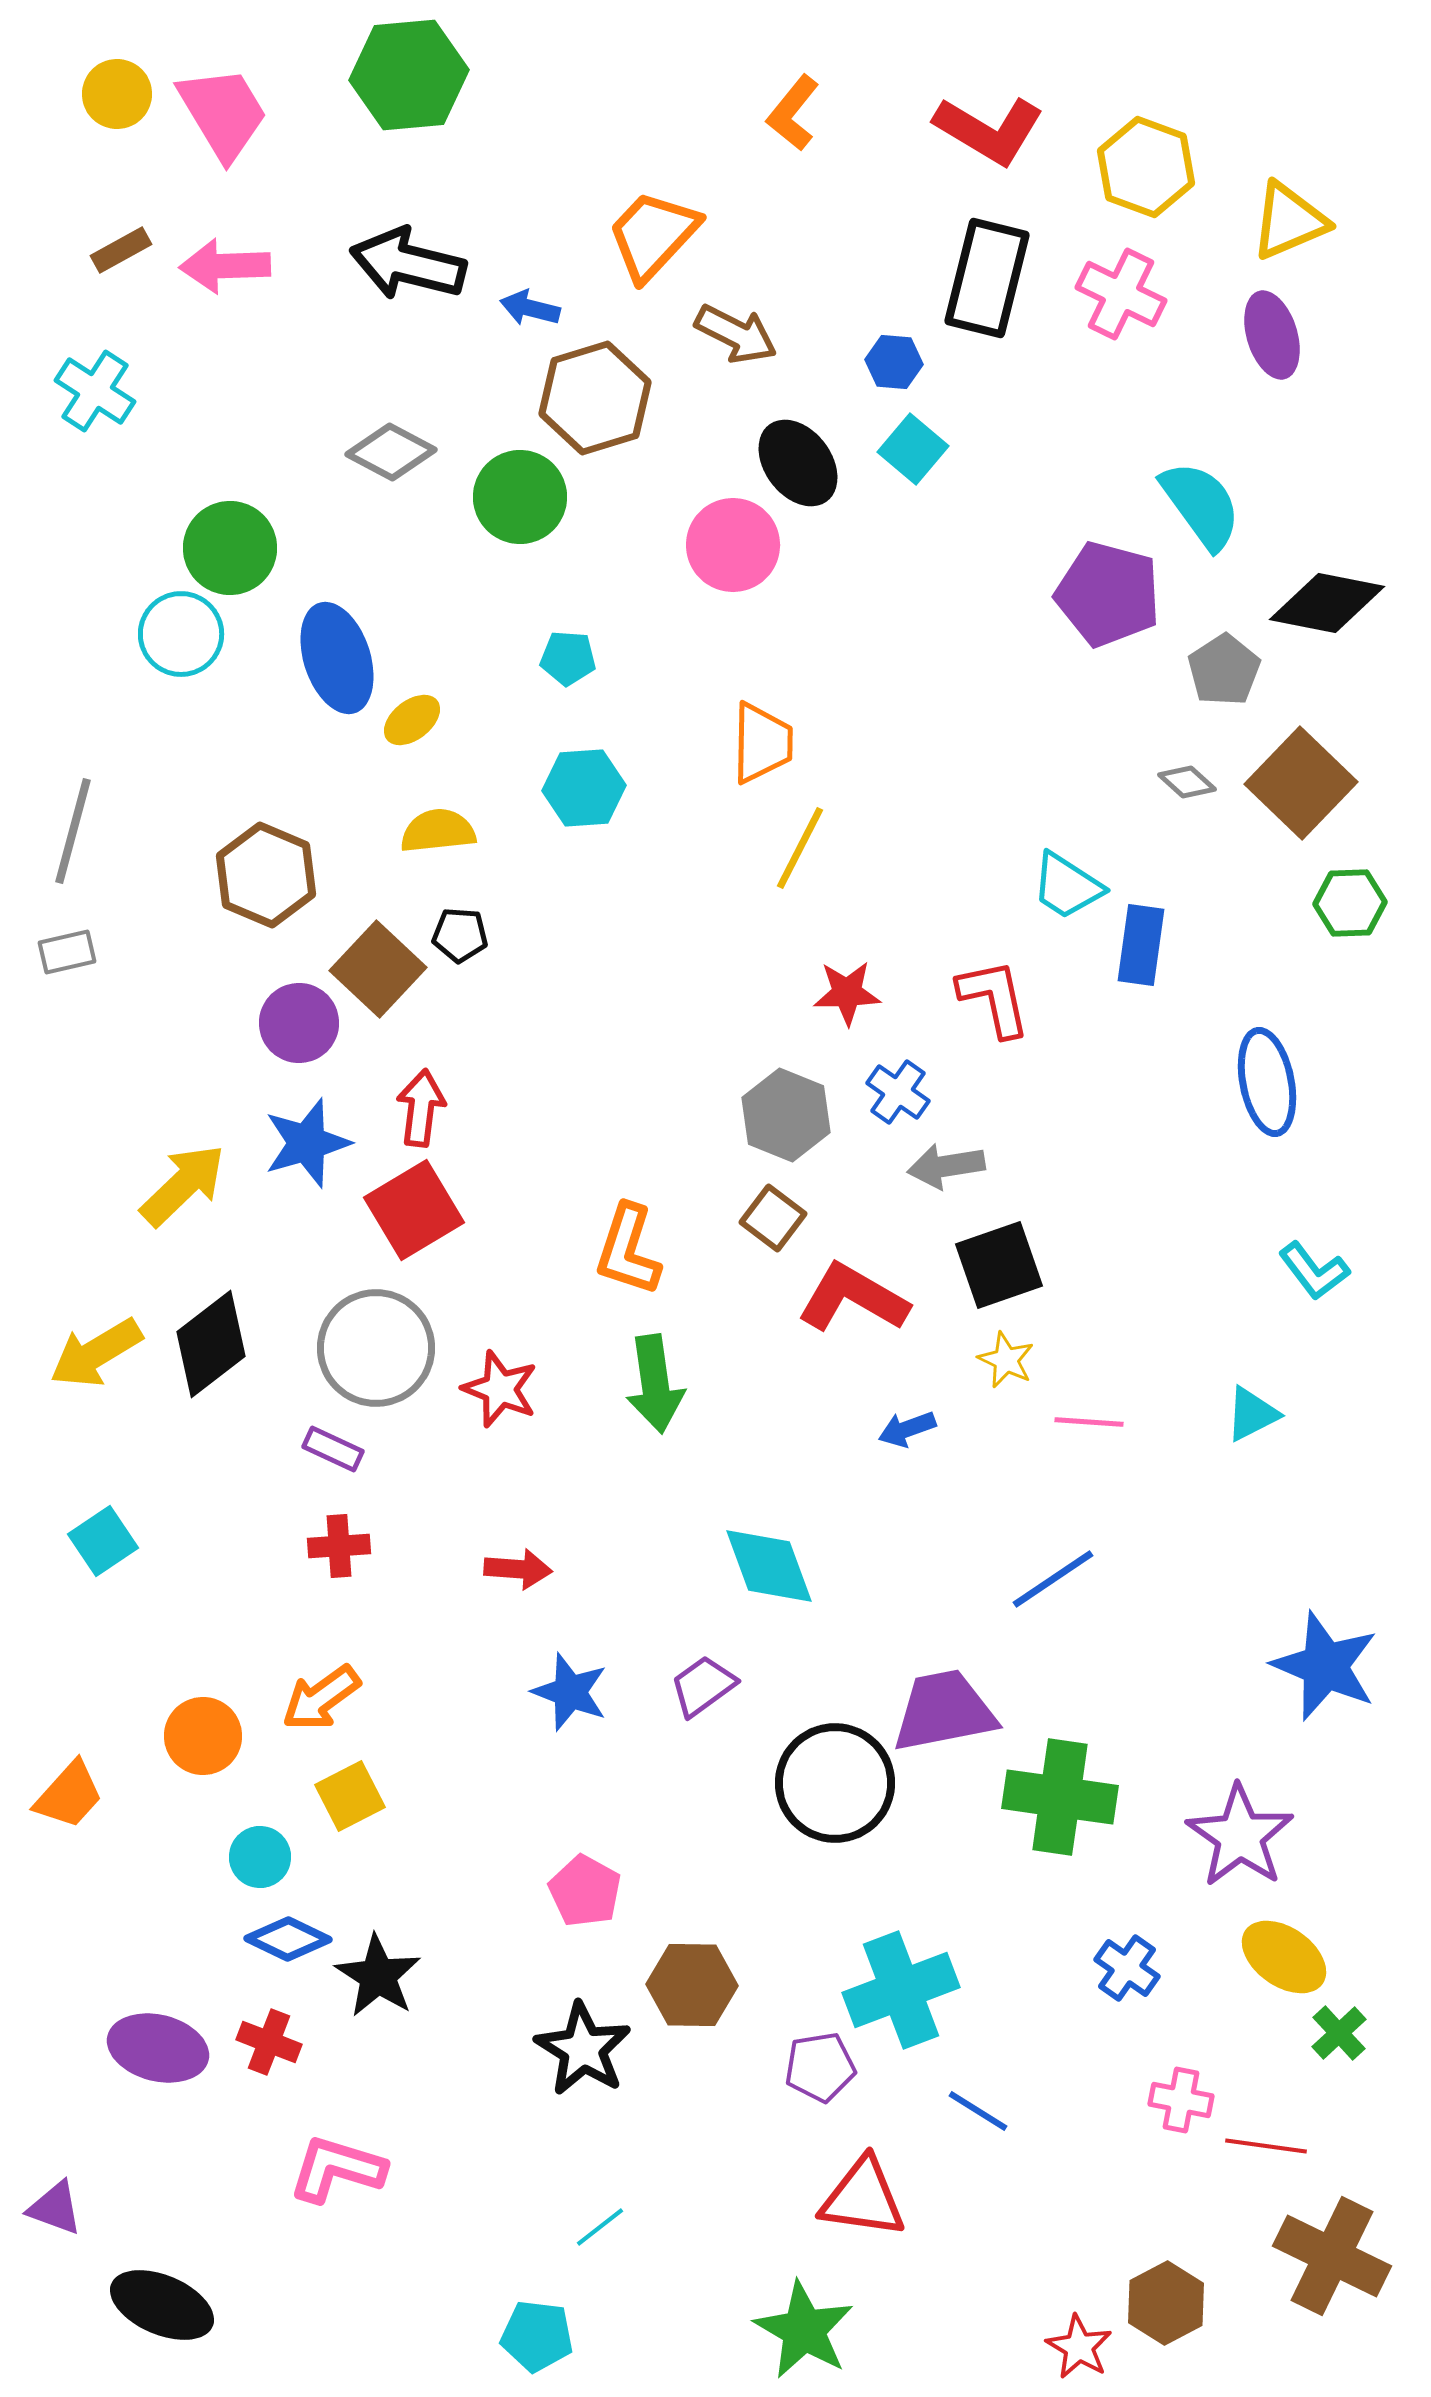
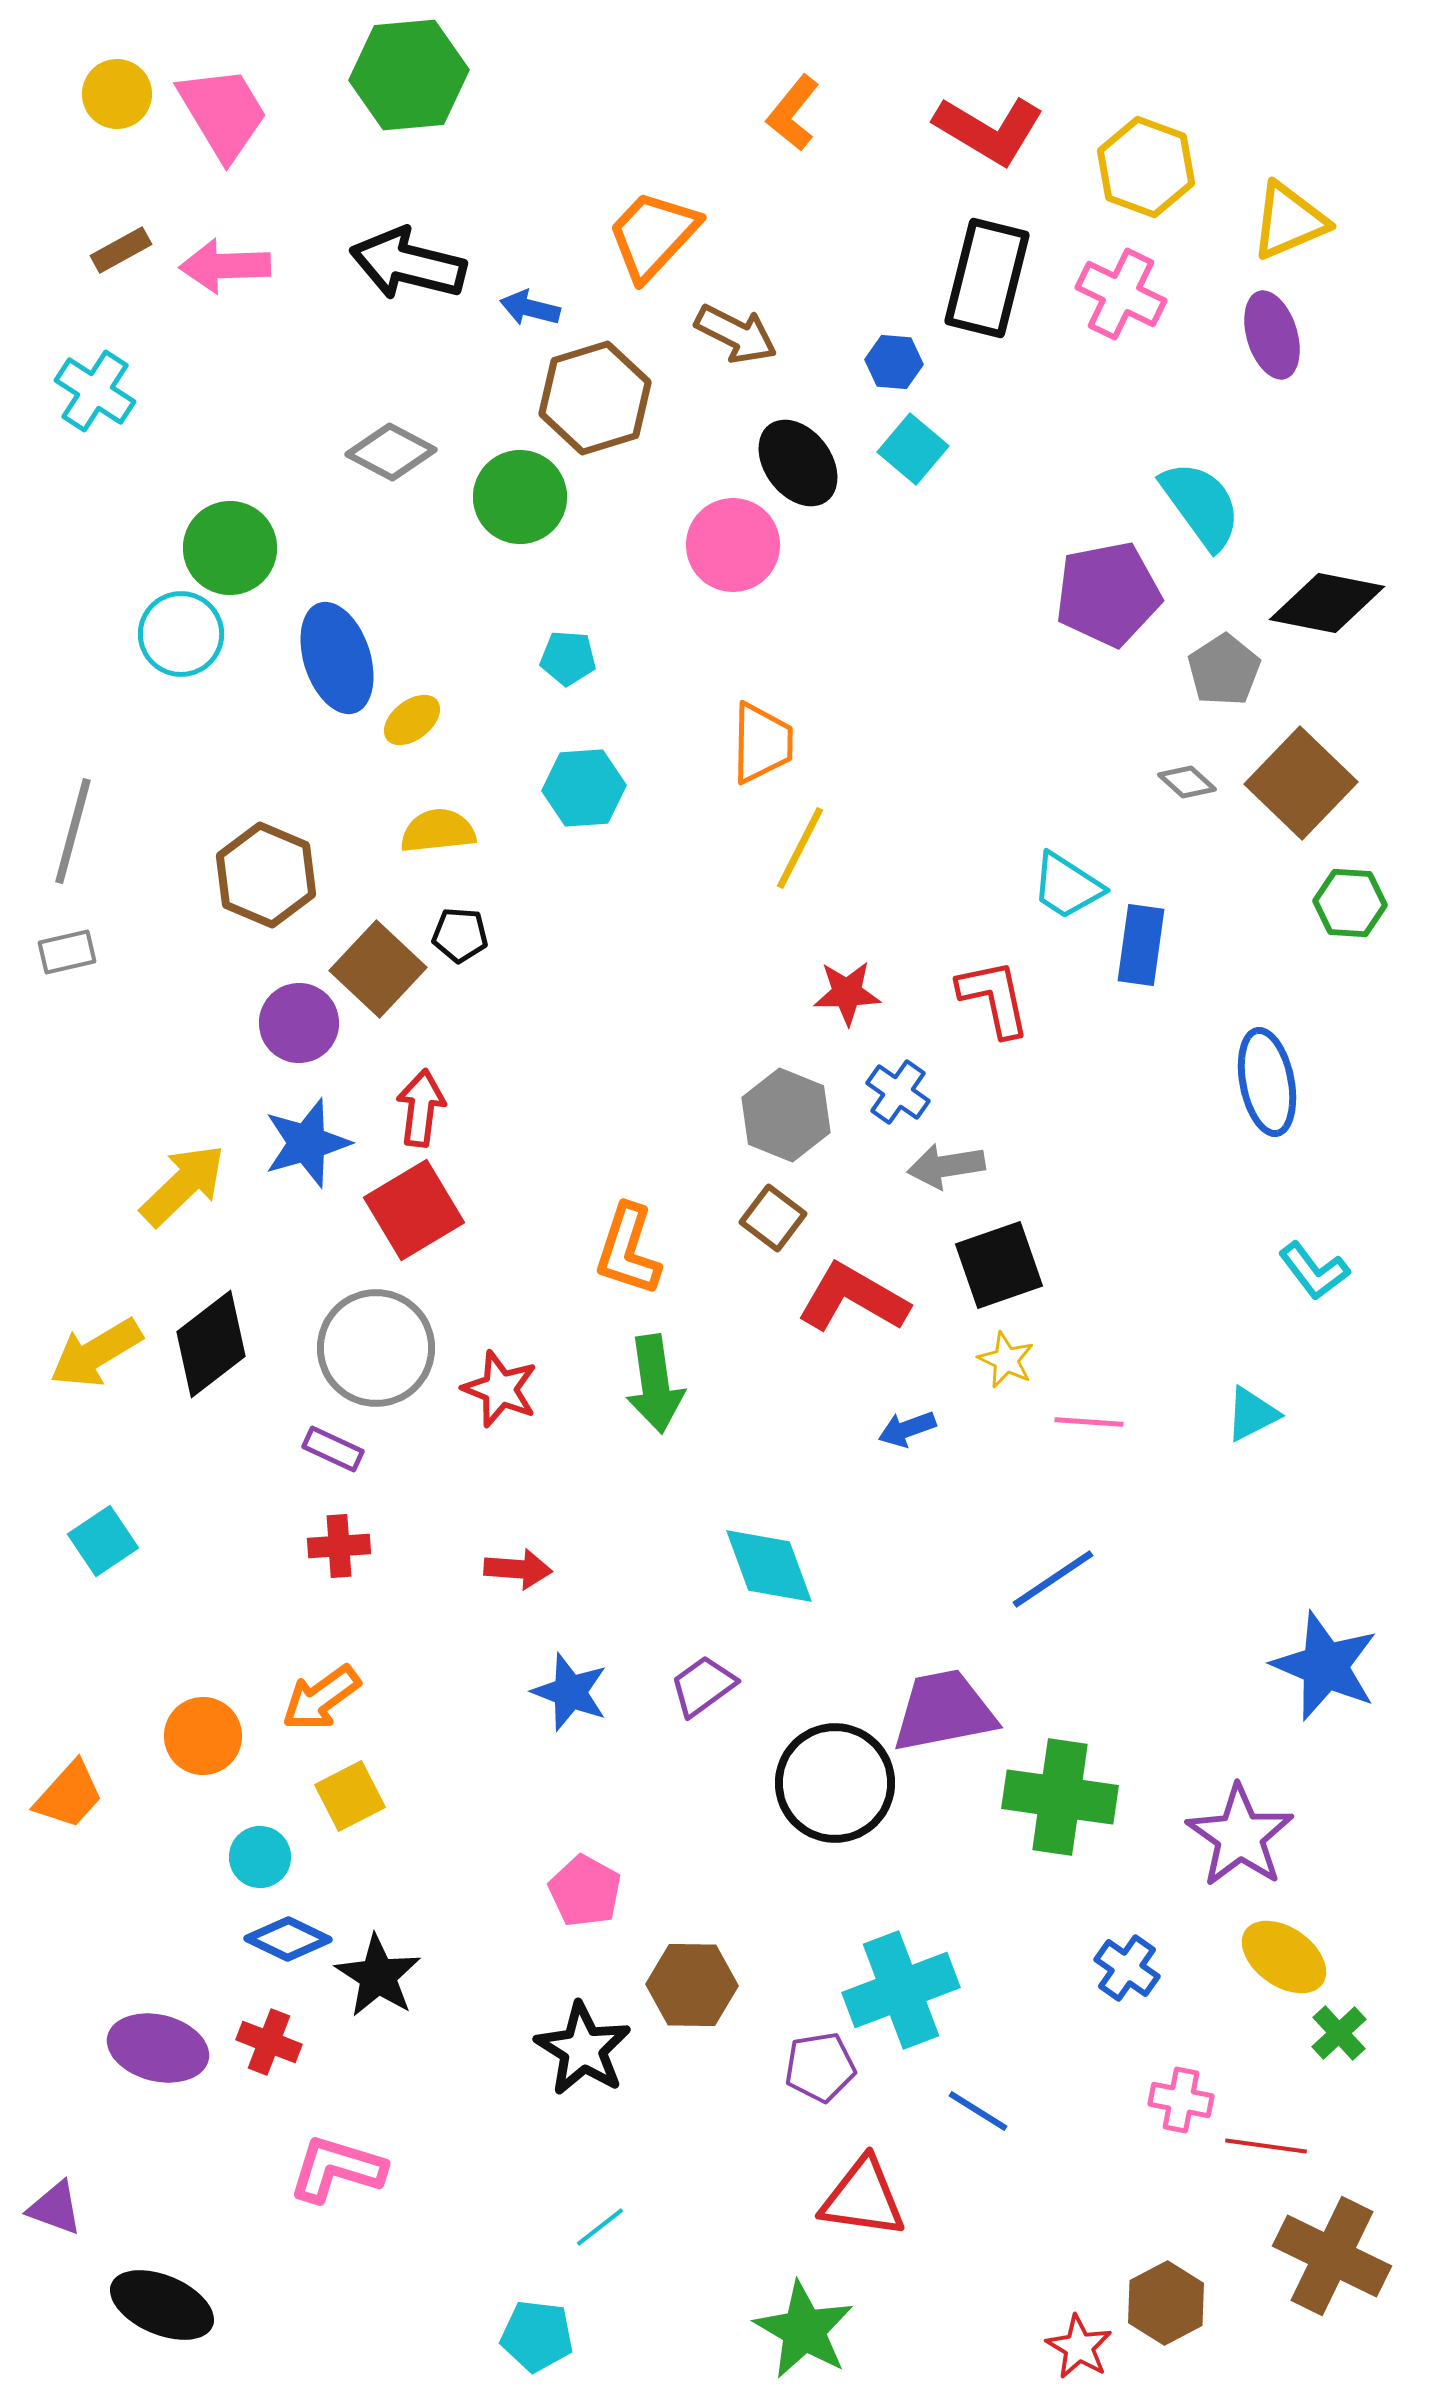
purple pentagon at (1108, 594): rotated 26 degrees counterclockwise
green hexagon at (1350, 903): rotated 6 degrees clockwise
